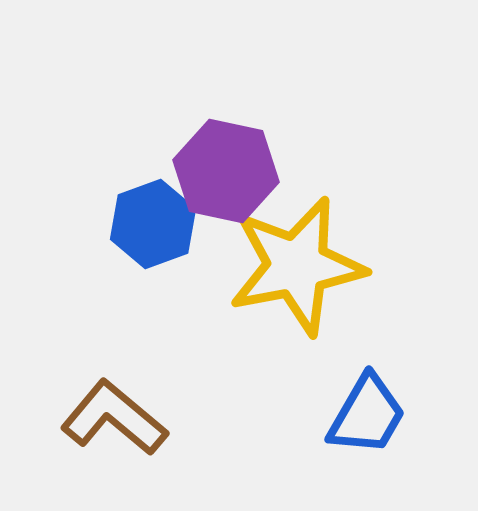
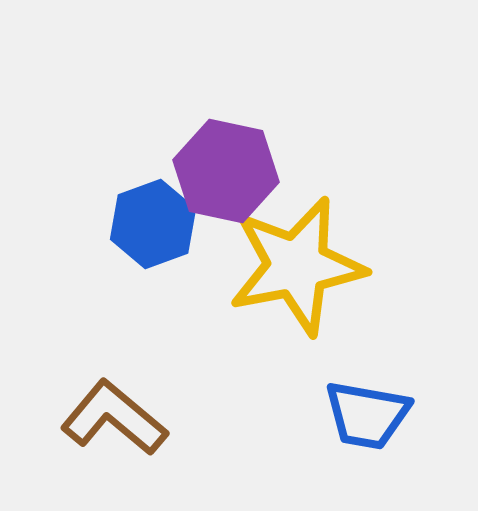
blue trapezoid: rotated 70 degrees clockwise
